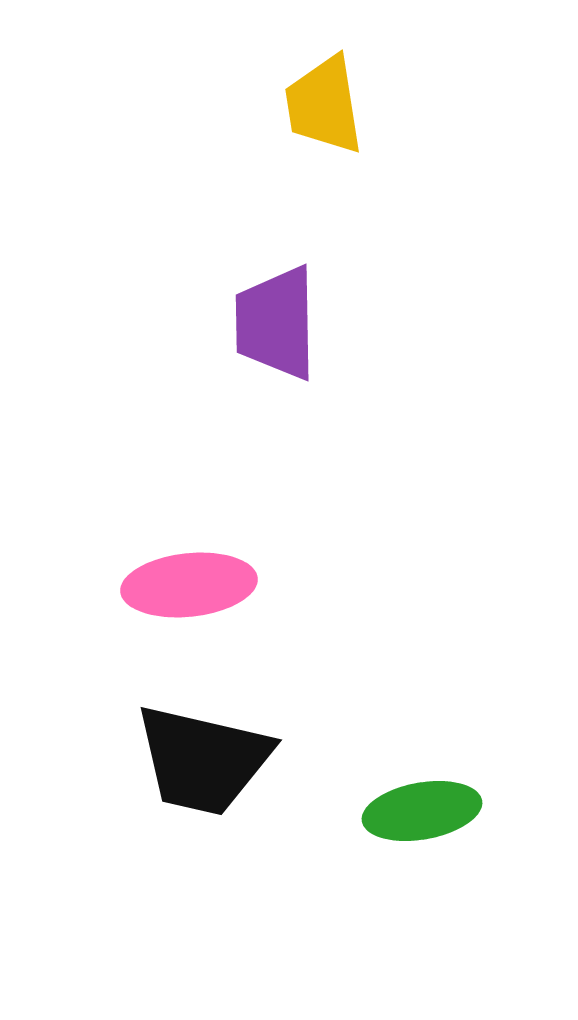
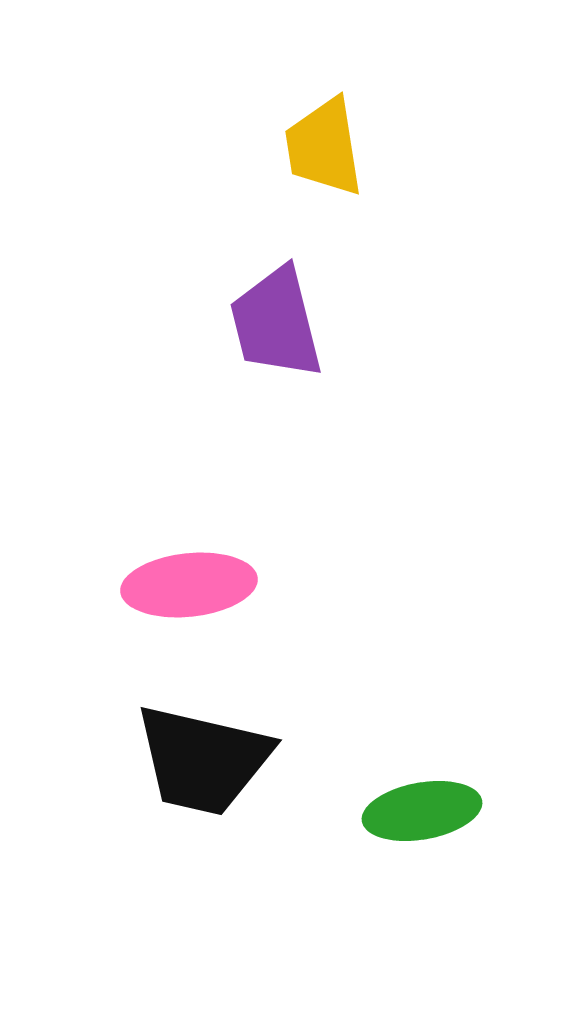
yellow trapezoid: moved 42 px down
purple trapezoid: rotated 13 degrees counterclockwise
